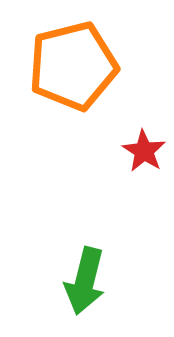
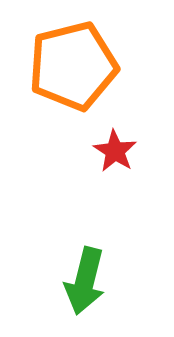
red star: moved 29 px left
